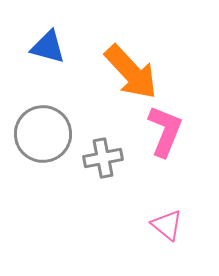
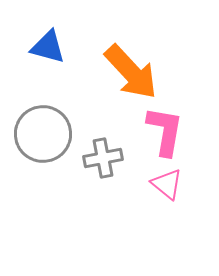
pink L-shape: rotated 12 degrees counterclockwise
pink triangle: moved 41 px up
